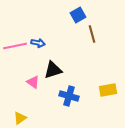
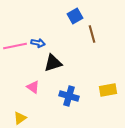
blue square: moved 3 px left, 1 px down
black triangle: moved 7 px up
pink triangle: moved 5 px down
